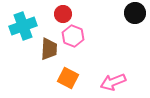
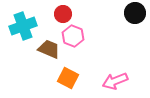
brown trapezoid: rotated 70 degrees counterclockwise
pink arrow: moved 2 px right, 1 px up
